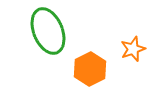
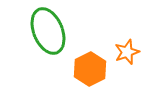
orange star: moved 6 px left, 3 px down
